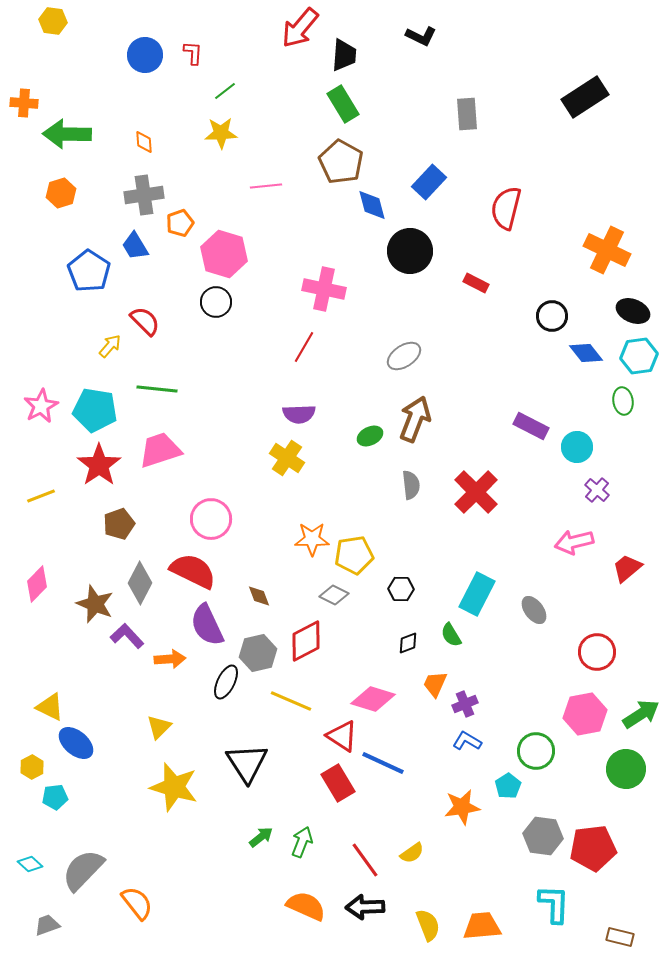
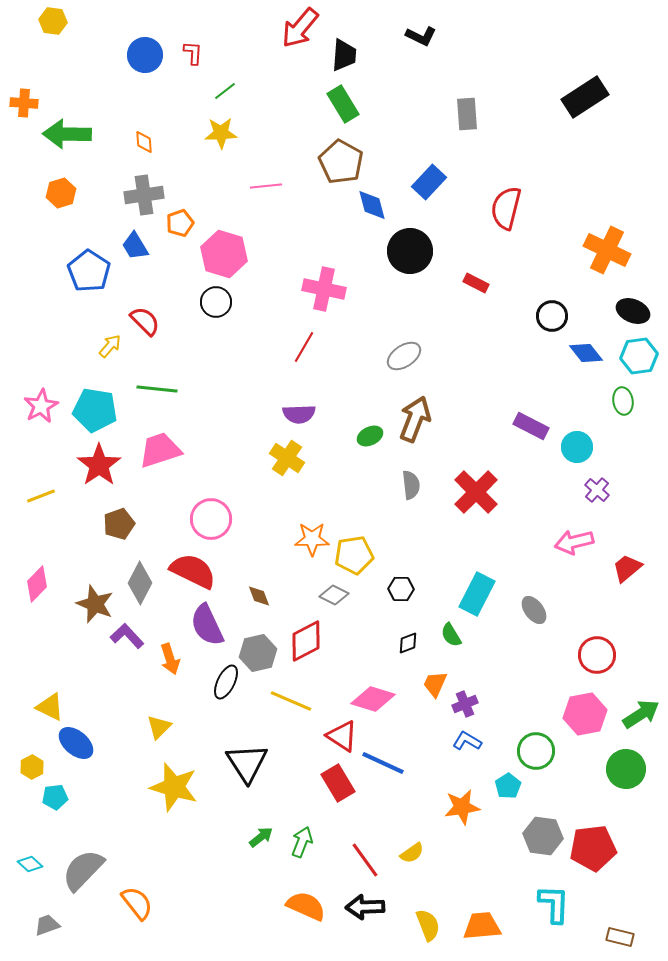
red circle at (597, 652): moved 3 px down
orange arrow at (170, 659): rotated 76 degrees clockwise
